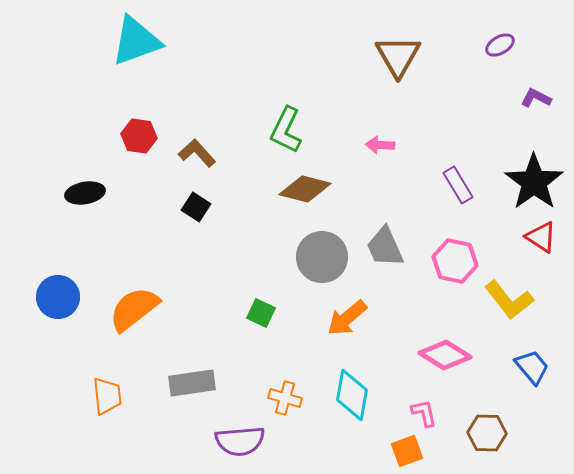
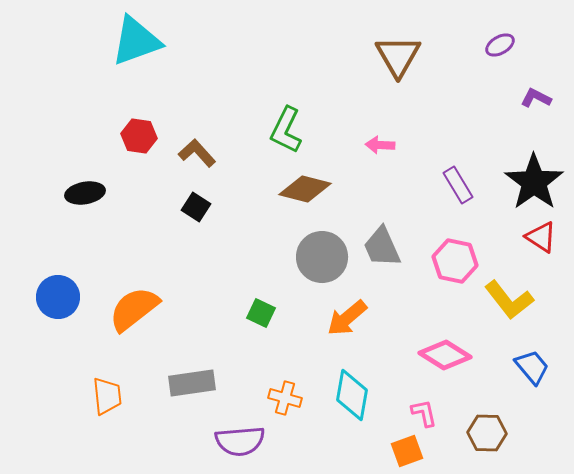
gray trapezoid: moved 3 px left
